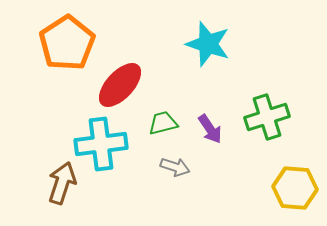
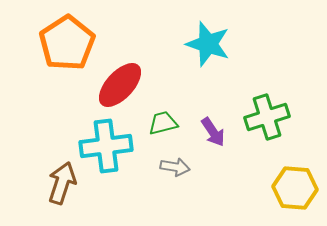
purple arrow: moved 3 px right, 3 px down
cyan cross: moved 5 px right, 2 px down
gray arrow: rotated 8 degrees counterclockwise
